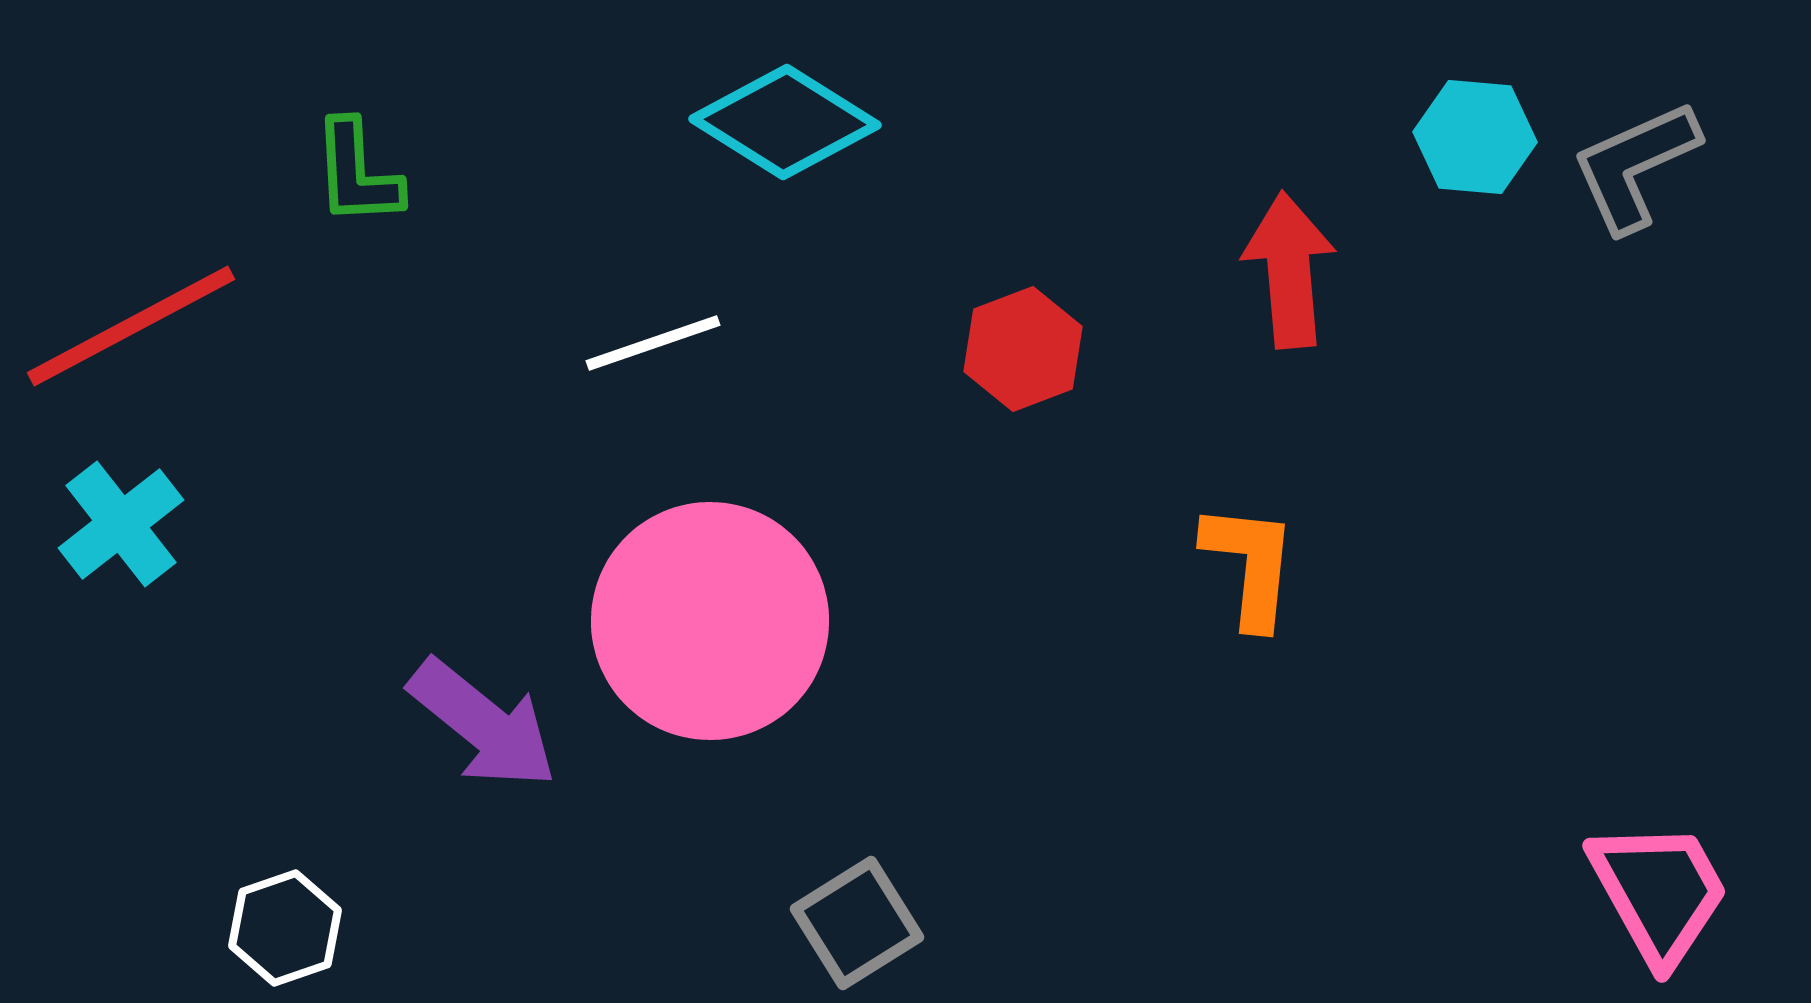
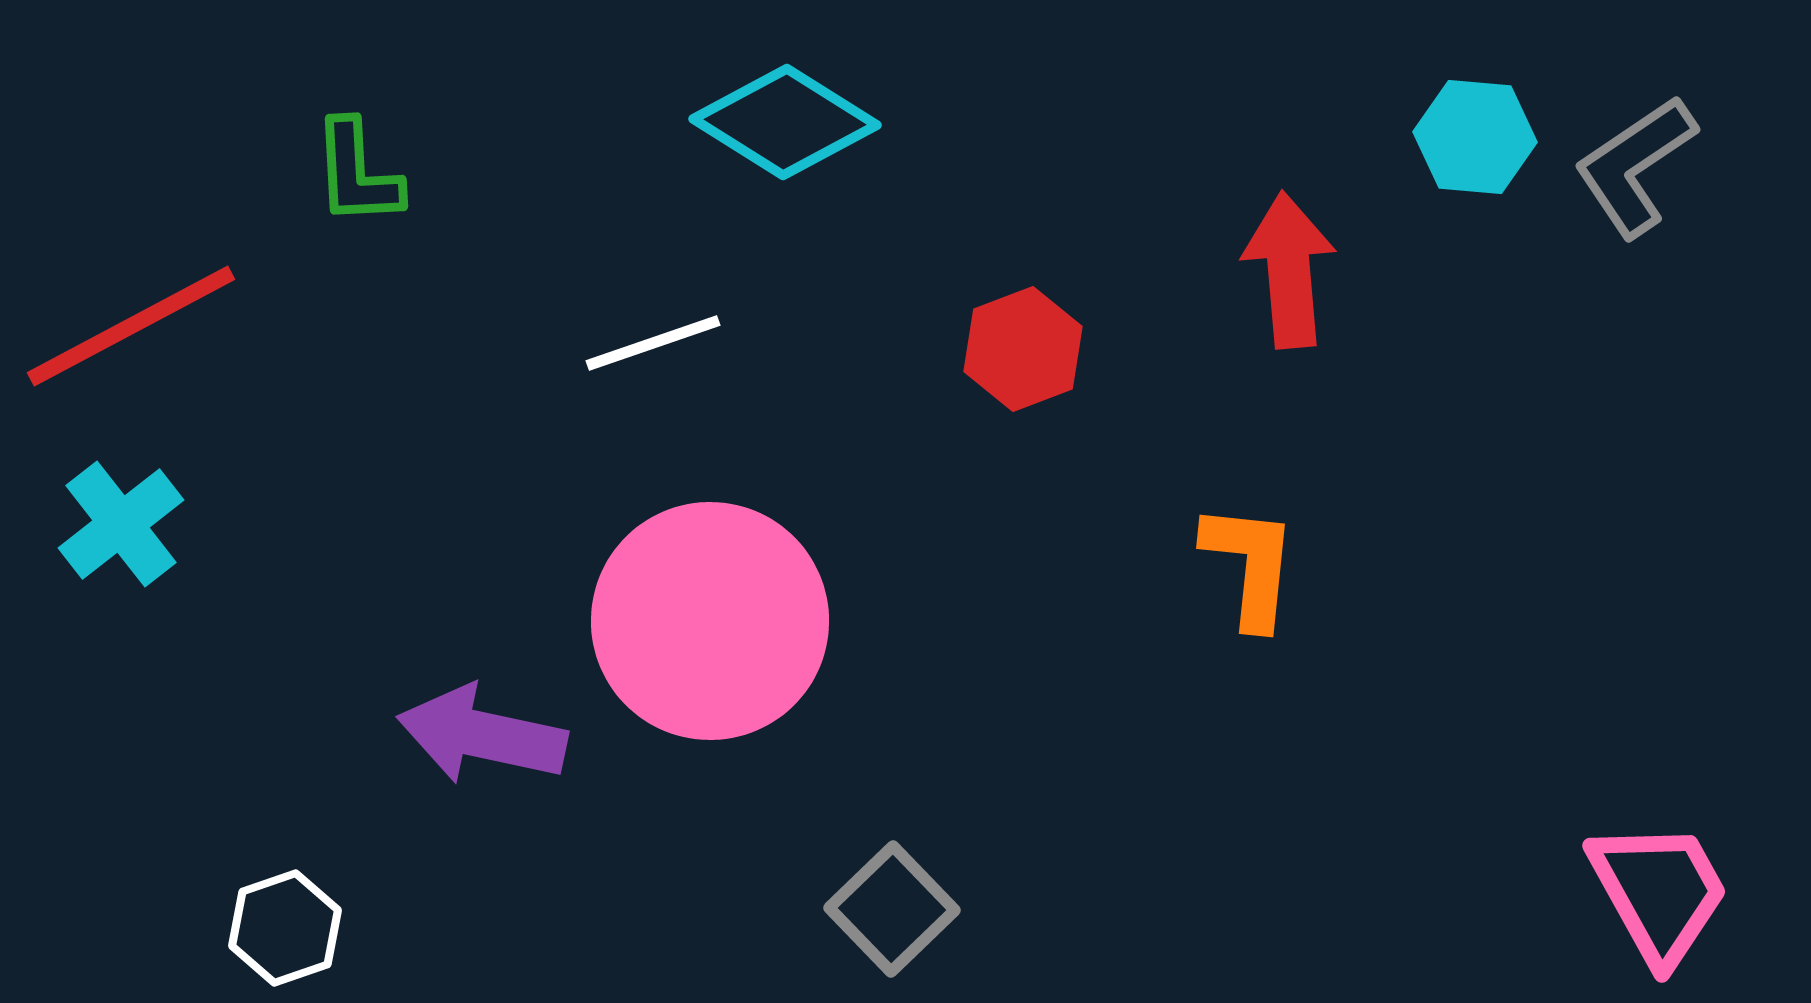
gray L-shape: rotated 10 degrees counterclockwise
purple arrow: moved 1 px left, 11 px down; rotated 153 degrees clockwise
gray square: moved 35 px right, 14 px up; rotated 12 degrees counterclockwise
